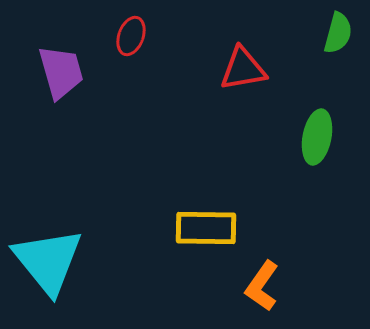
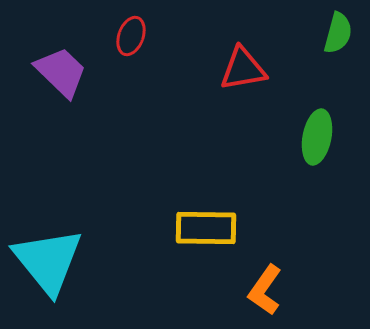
purple trapezoid: rotated 30 degrees counterclockwise
orange L-shape: moved 3 px right, 4 px down
